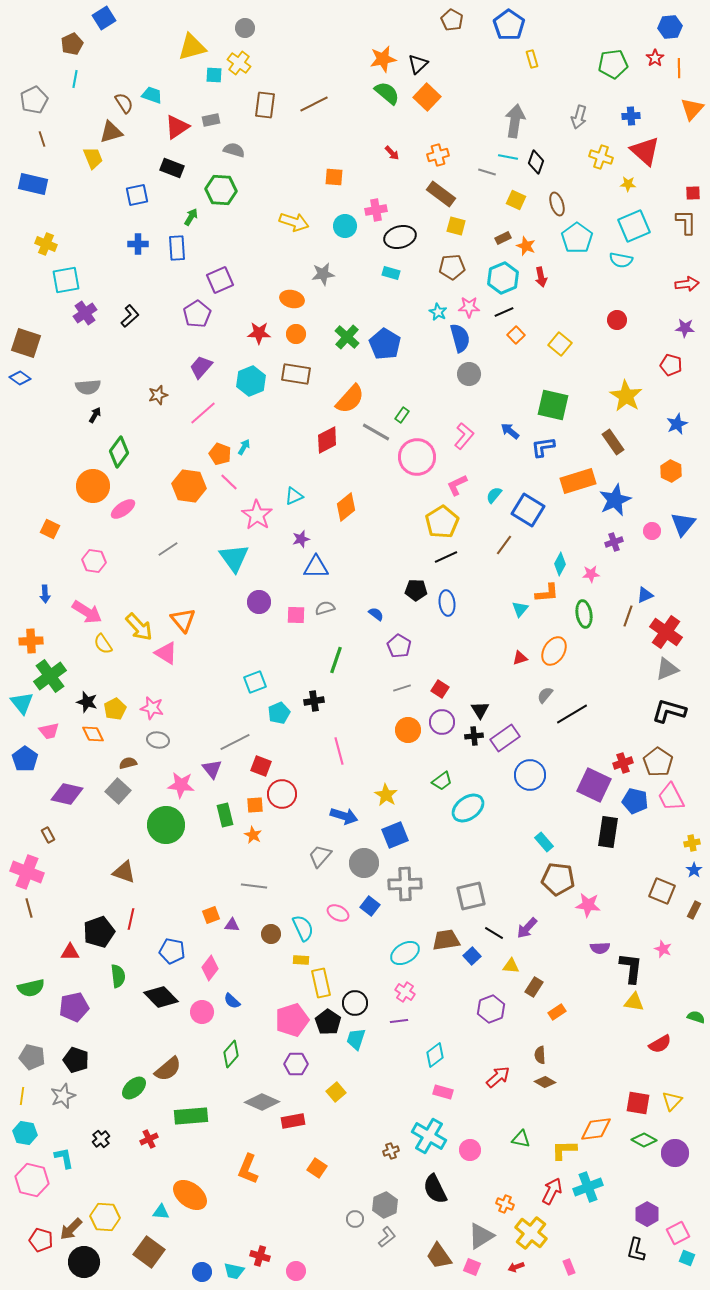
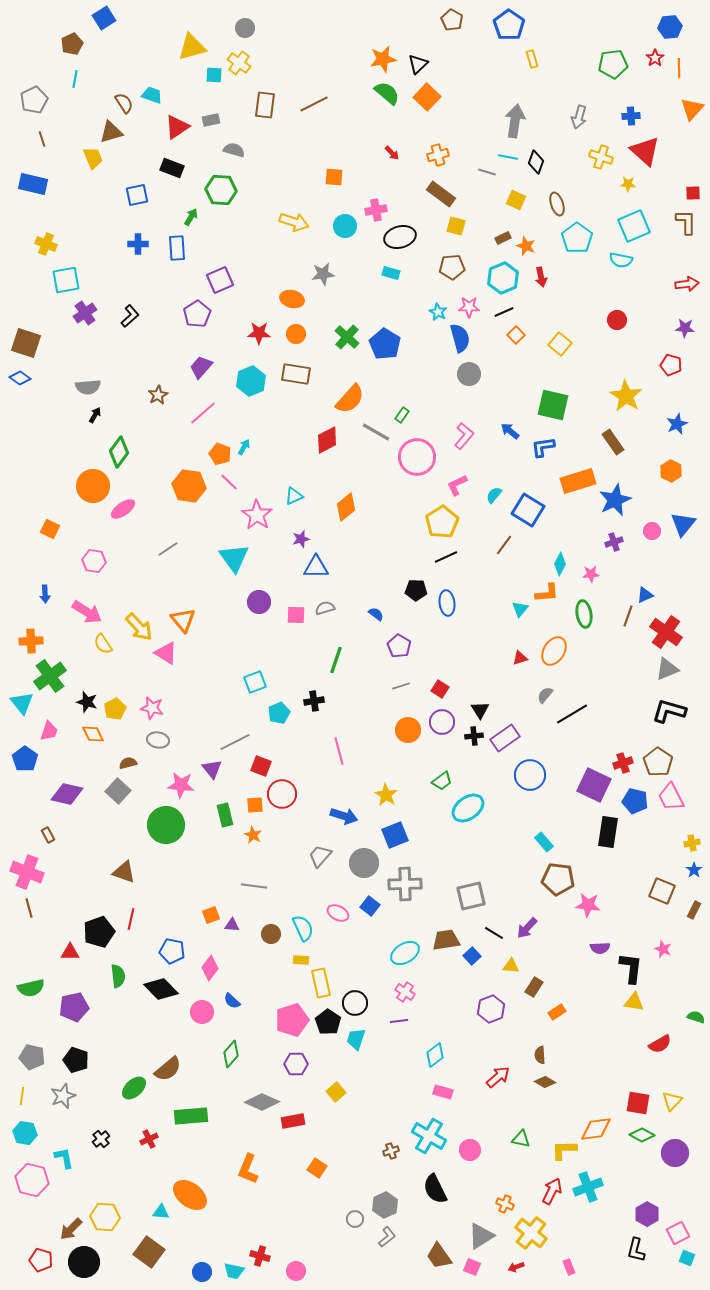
brown star at (158, 395): rotated 12 degrees counterclockwise
gray line at (402, 688): moved 1 px left, 2 px up
pink trapezoid at (49, 731): rotated 60 degrees counterclockwise
black diamond at (161, 997): moved 8 px up
green diamond at (644, 1140): moved 2 px left, 5 px up
red pentagon at (41, 1240): moved 20 px down
